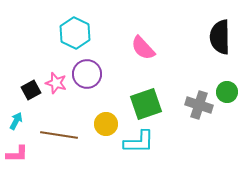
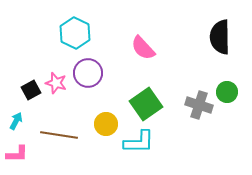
purple circle: moved 1 px right, 1 px up
green square: rotated 16 degrees counterclockwise
